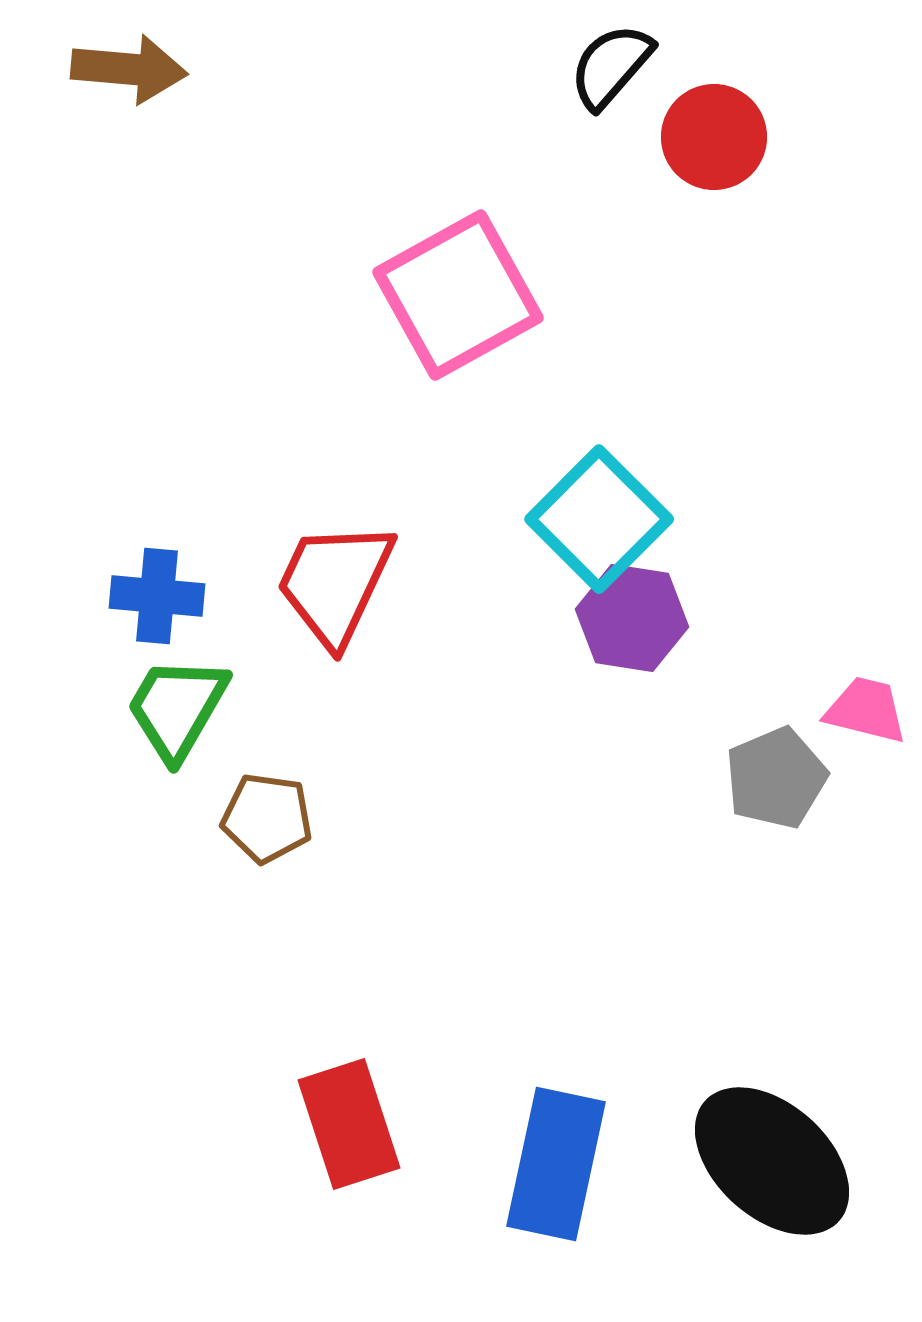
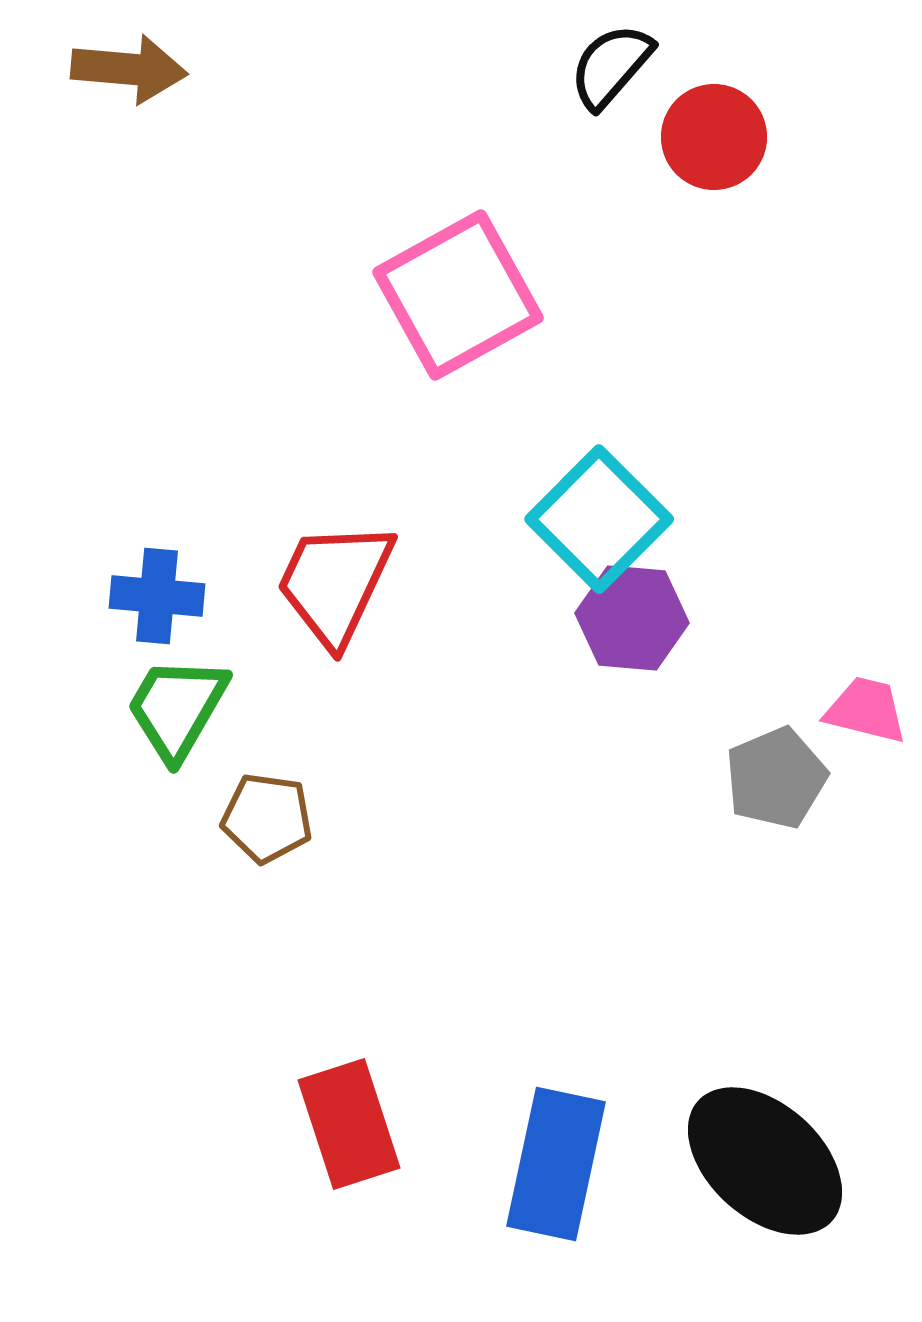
purple hexagon: rotated 4 degrees counterclockwise
black ellipse: moved 7 px left
